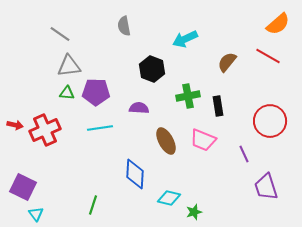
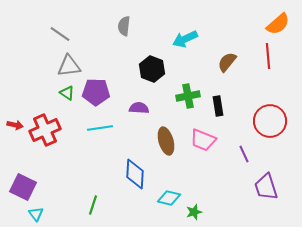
gray semicircle: rotated 18 degrees clockwise
red line: rotated 55 degrees clockwise
green triangle: rotated 28 degrees clockwise
brown ellipse: rotated 12 degrees clockwise
